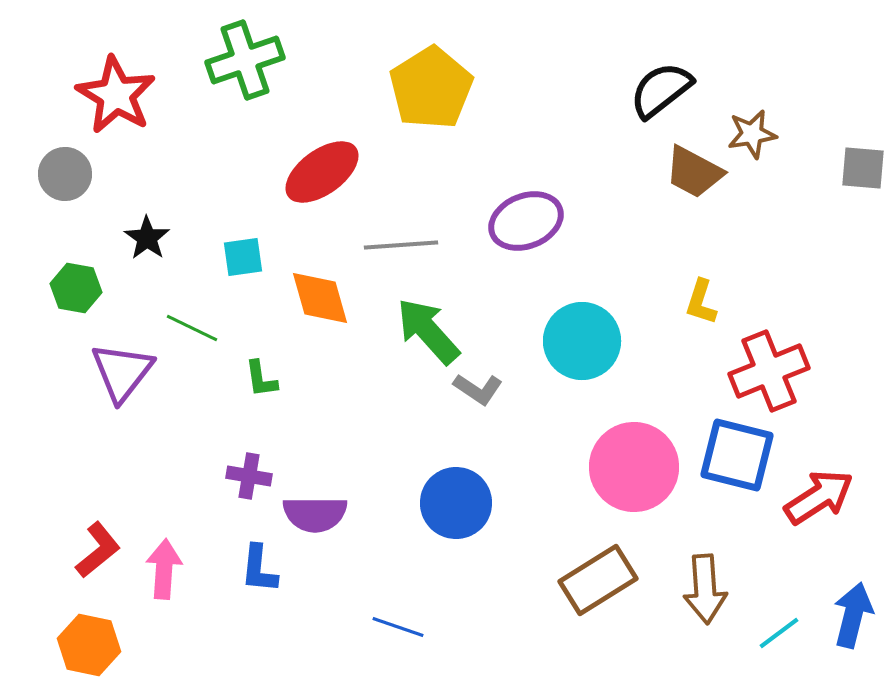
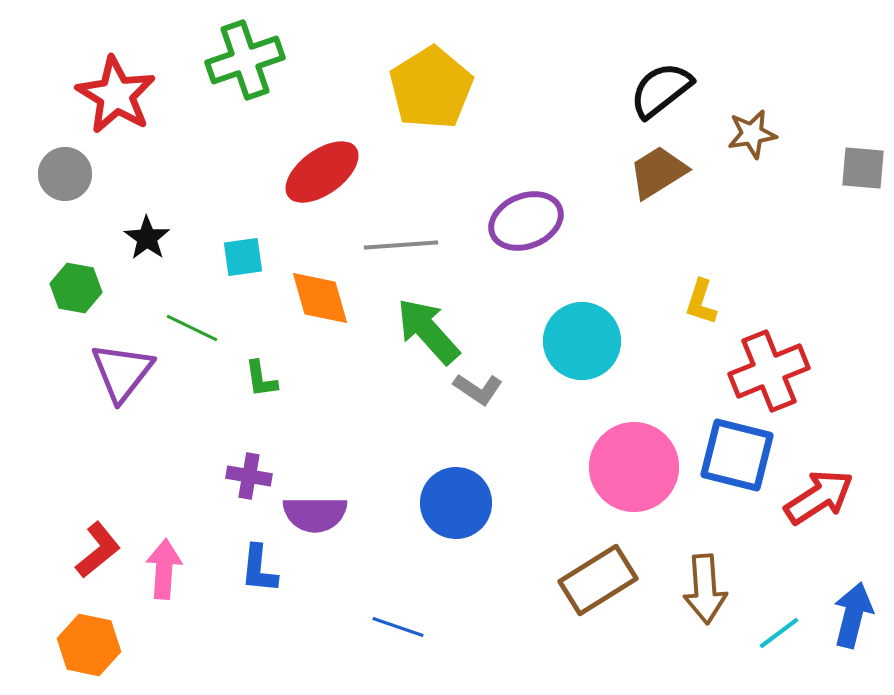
brown trapezoid: moved 36 px left; rotated 120 degrees clockwise
